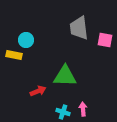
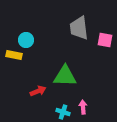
pink arrow: moved 2 px up
